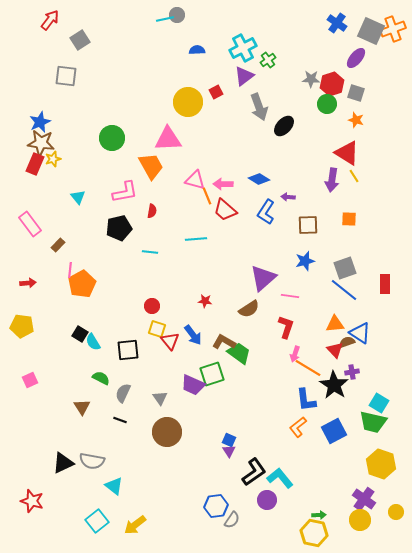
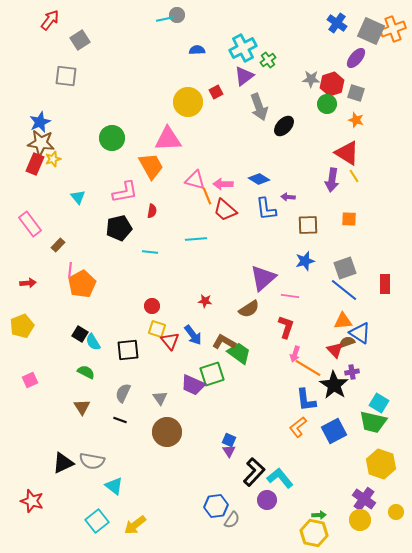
blue L-shape at (266, 212): moved 3 px up; rotated 40 degrees counterclockwise
orange triangle at (335, 324): moved 8 px right, 3 px up
yellow pentagon at (22, 326): rotated 30 degrees counterclockwise
green semicircle at (101, 378): moved 15 px left, 6 px up
black L-shape at (254, 472): rotated 12 degrees counterclockwise
